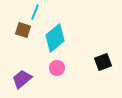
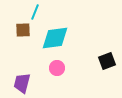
brown square: rotated 21 degrees counterclockwise
cyan diamond: rotated 32 degrees clockwise
black square: moved 4 px right, 1 px up
purple trapezoid: moved 4 px down; rotated 35 degrees counterclockwise
